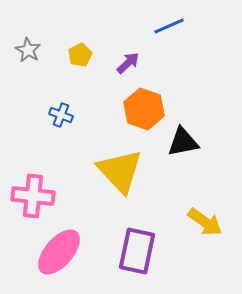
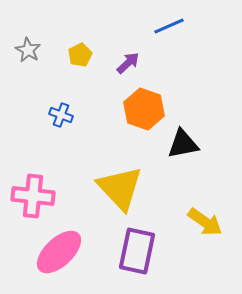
black triangle: moved 2 px down
yellow triangle: moved 17 px down
pink ellipse: rotated 6 degrees clockwise
